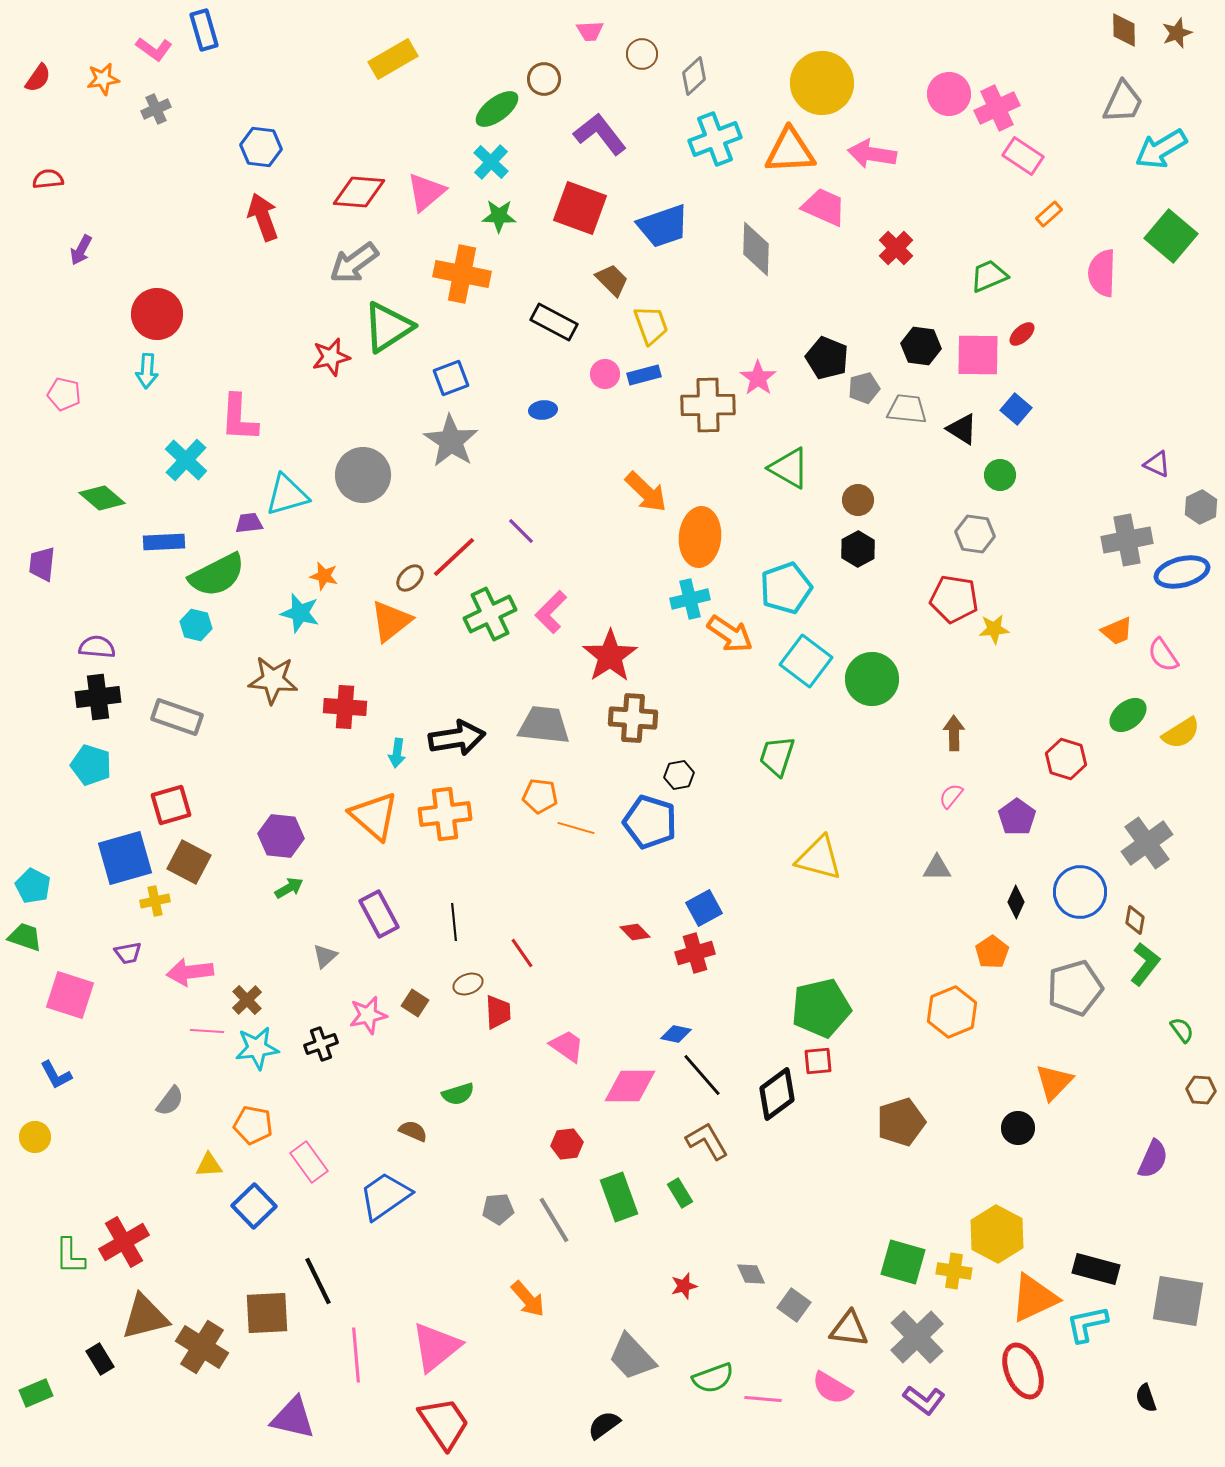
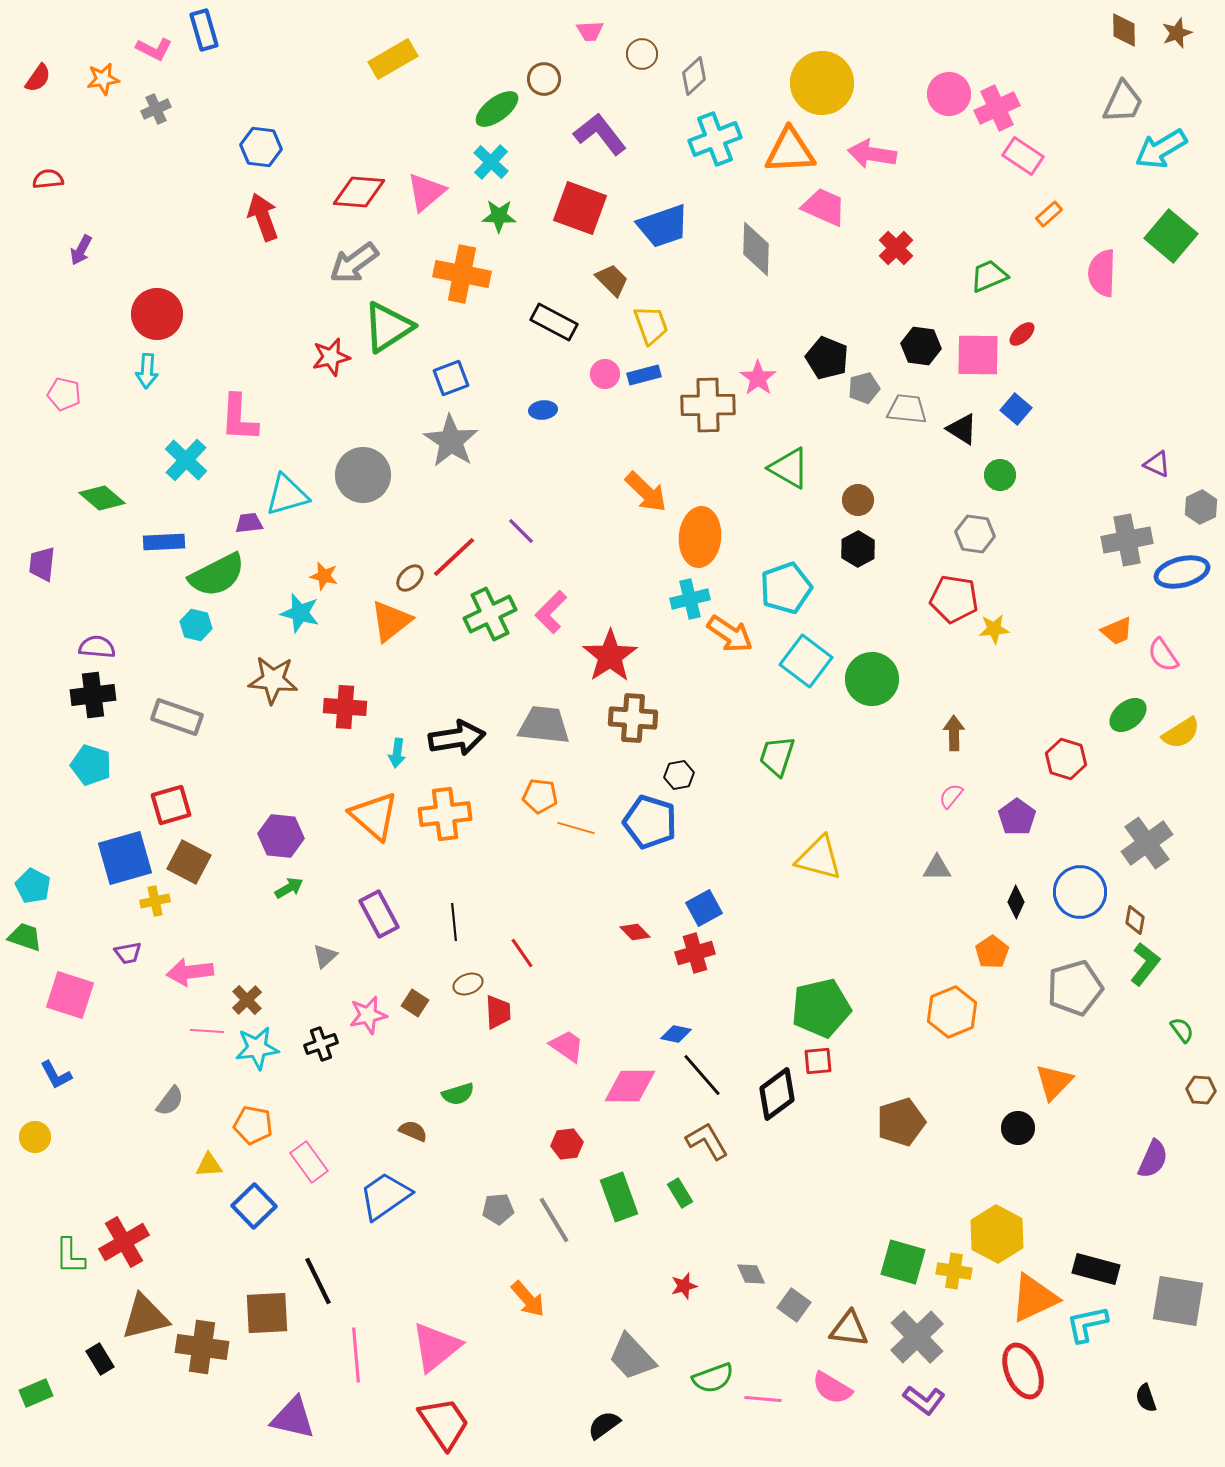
pink L-shape at (154, 49): rotated 9 degrees counterclockwise
black cross at (98, 697): moved 5 px left, 2 px up
brown cross at (202, 1347): rotated 24 degrees counterclockwise
